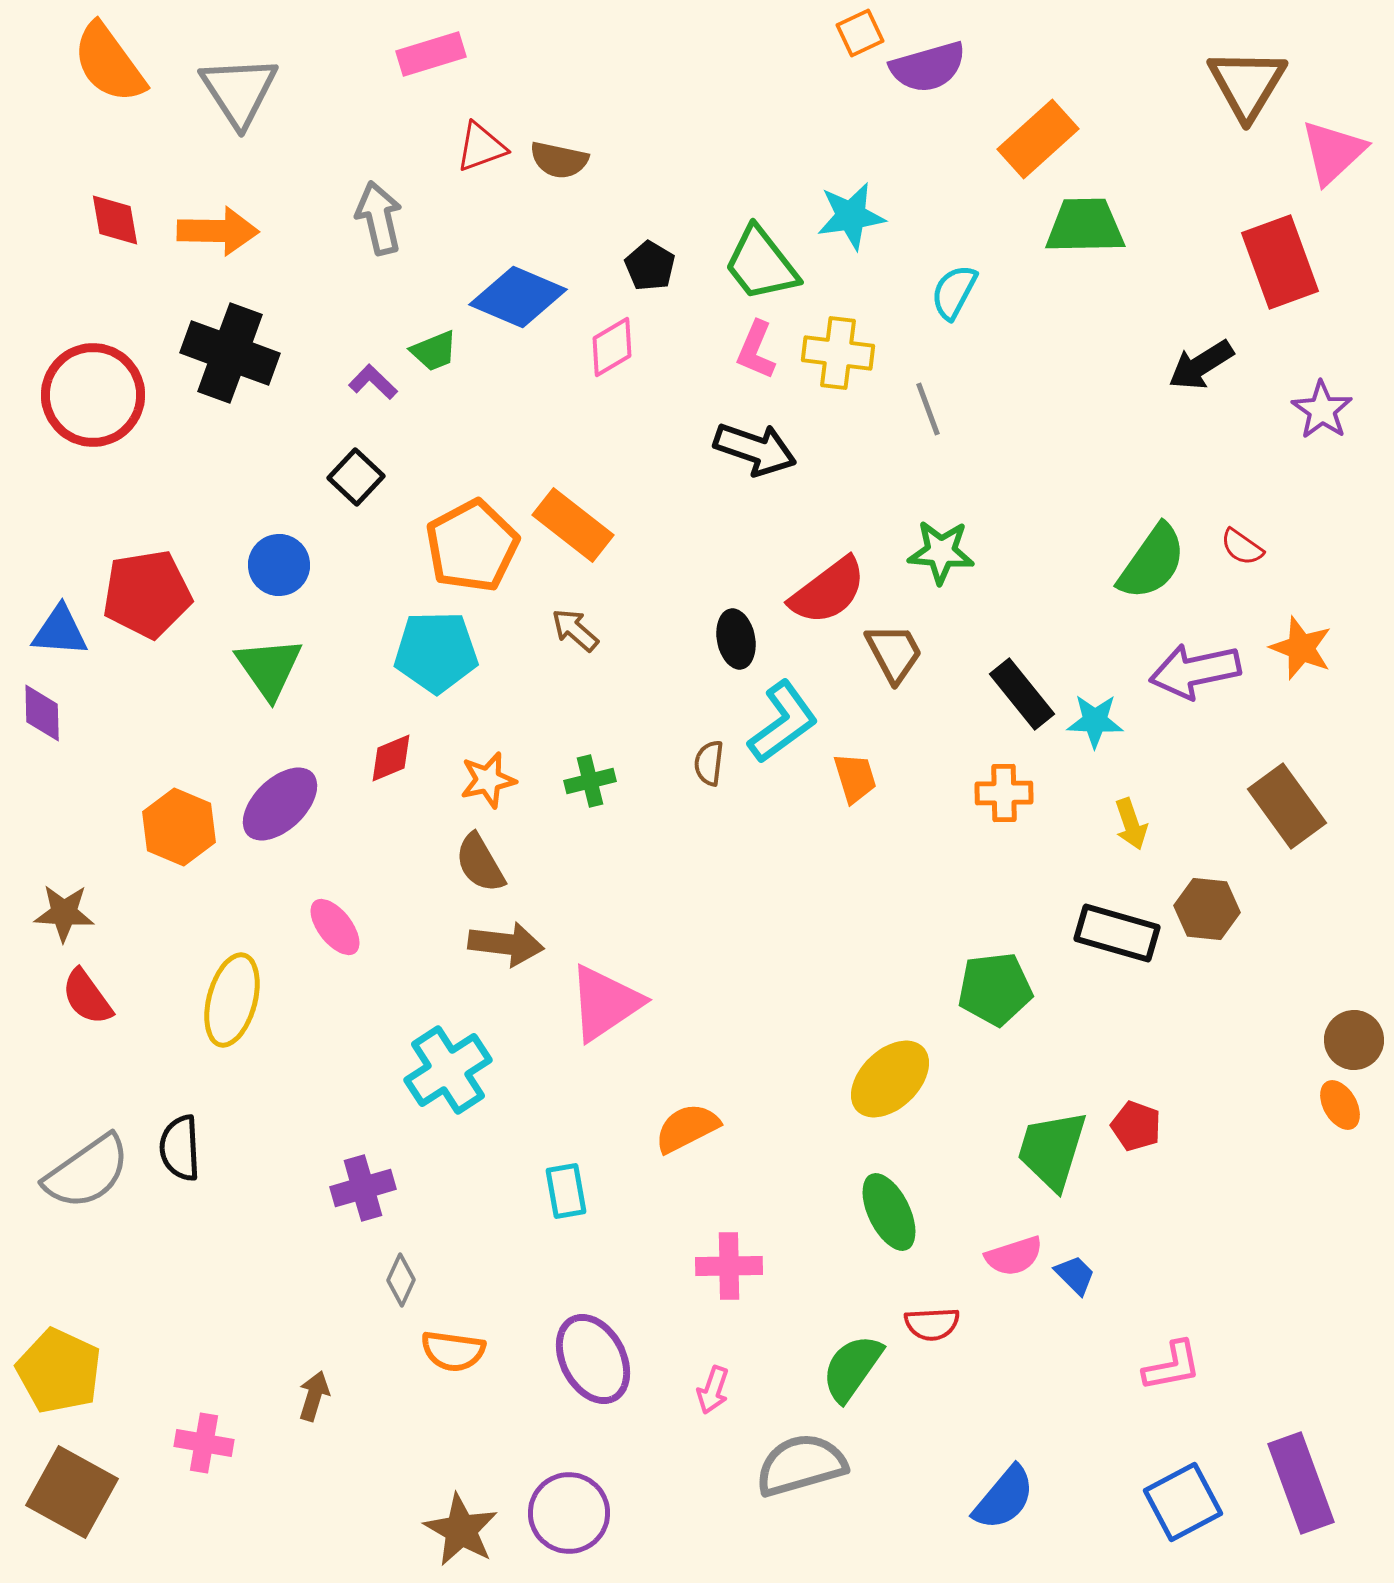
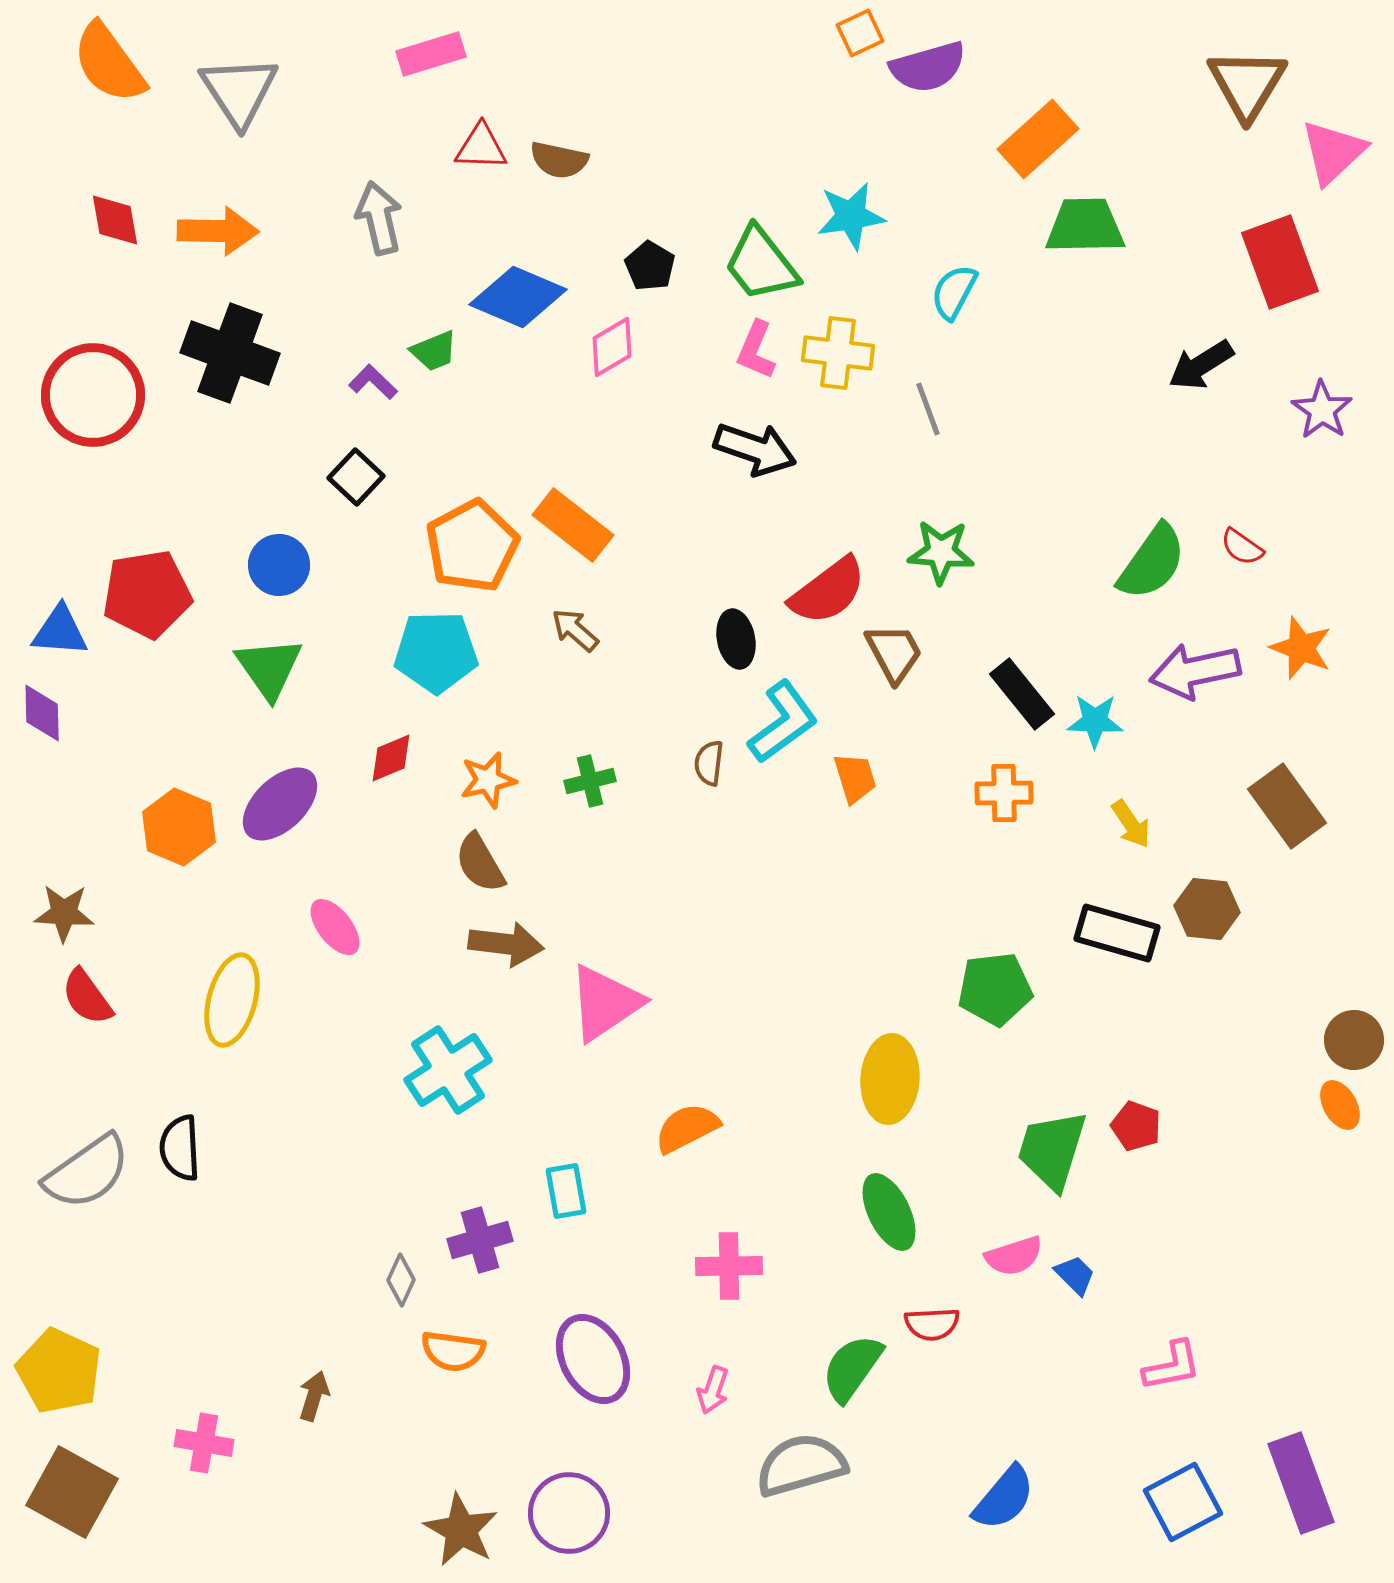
red triangle at (481, 147): rotated 22 degrees clockwise
yellow arrow at (1131, 824): rotated 15 degrees counterclockwise
yellow ellipse at (890, 1079): rotated 42 degrees counterclockwise
purple cross at (363, 1188): moved 117 px right, 52 px down
